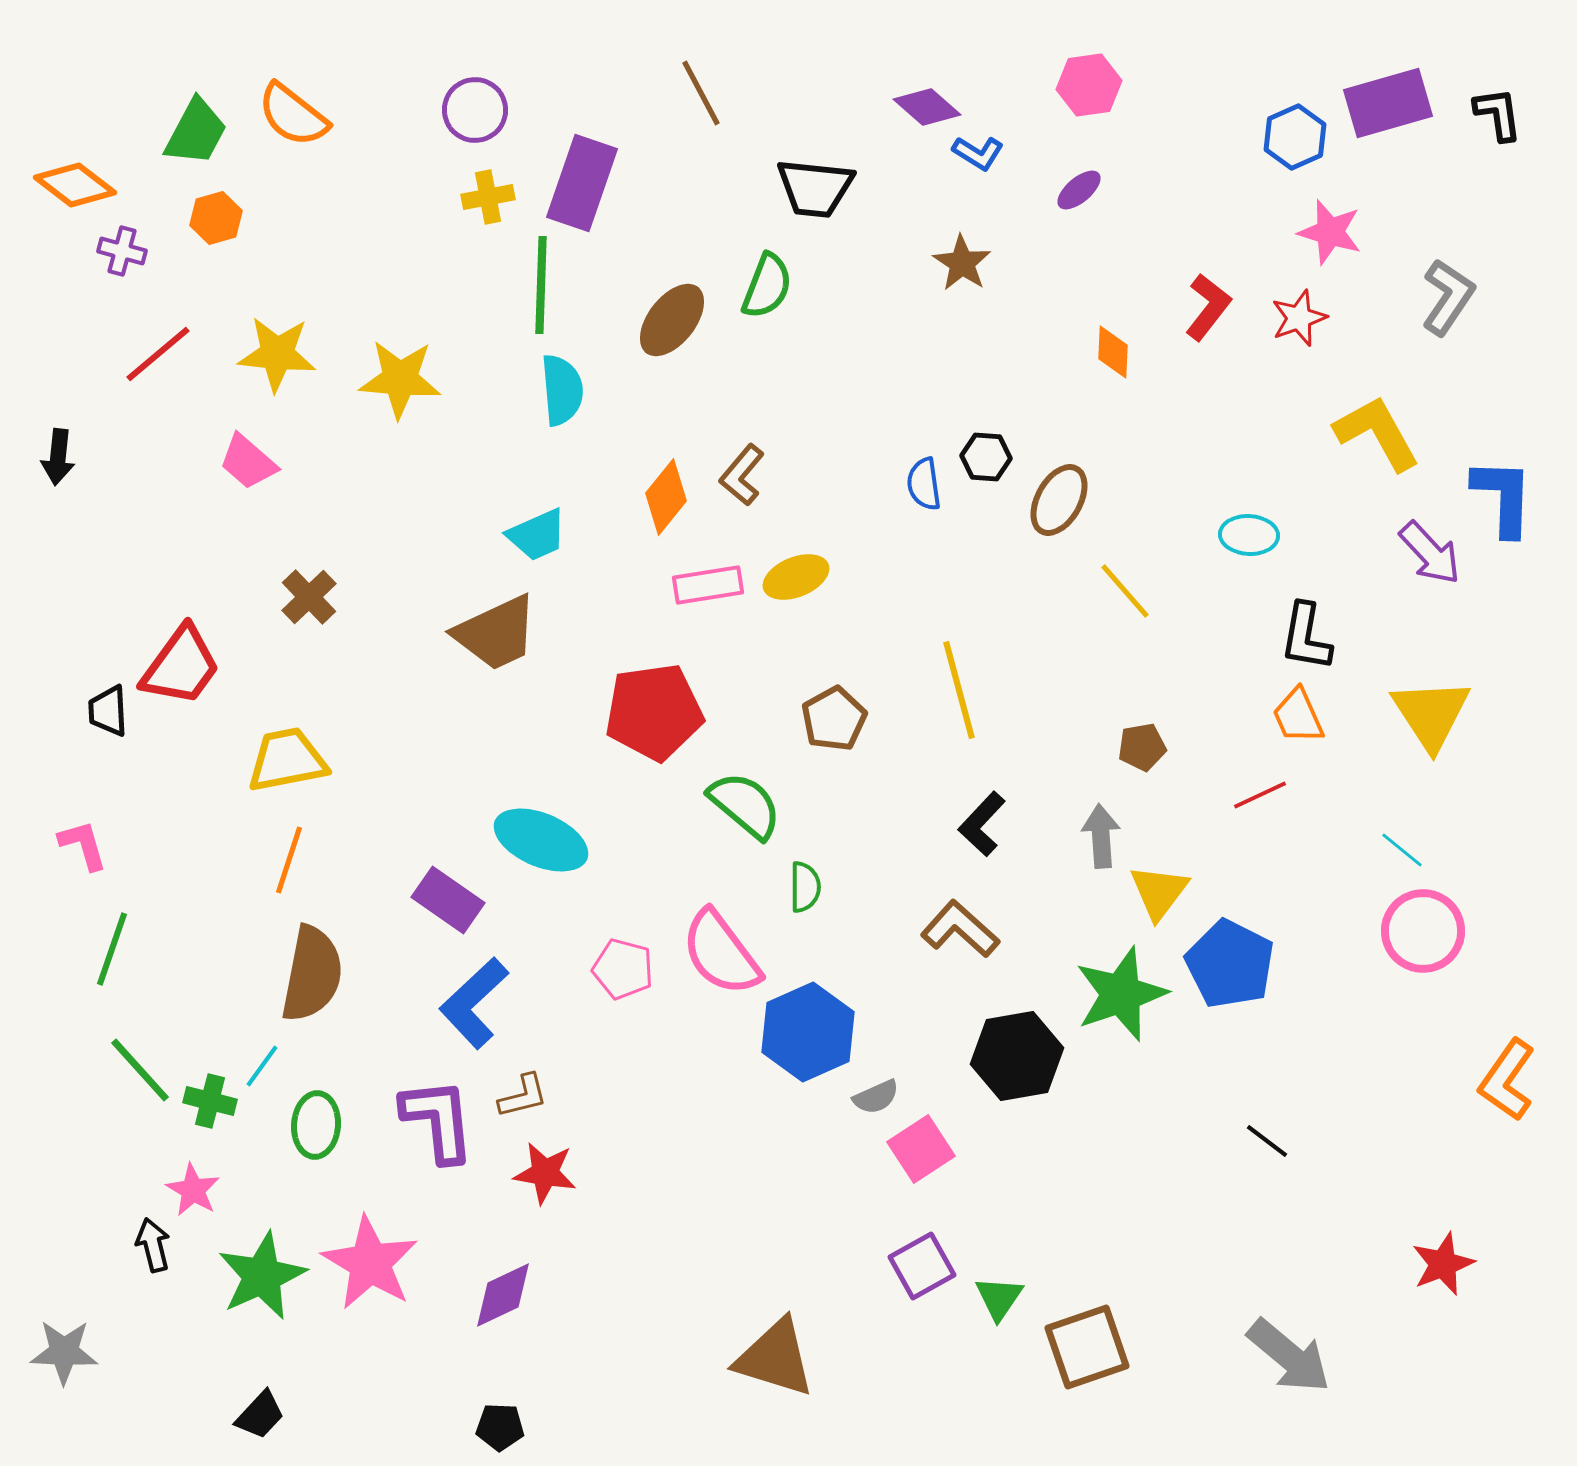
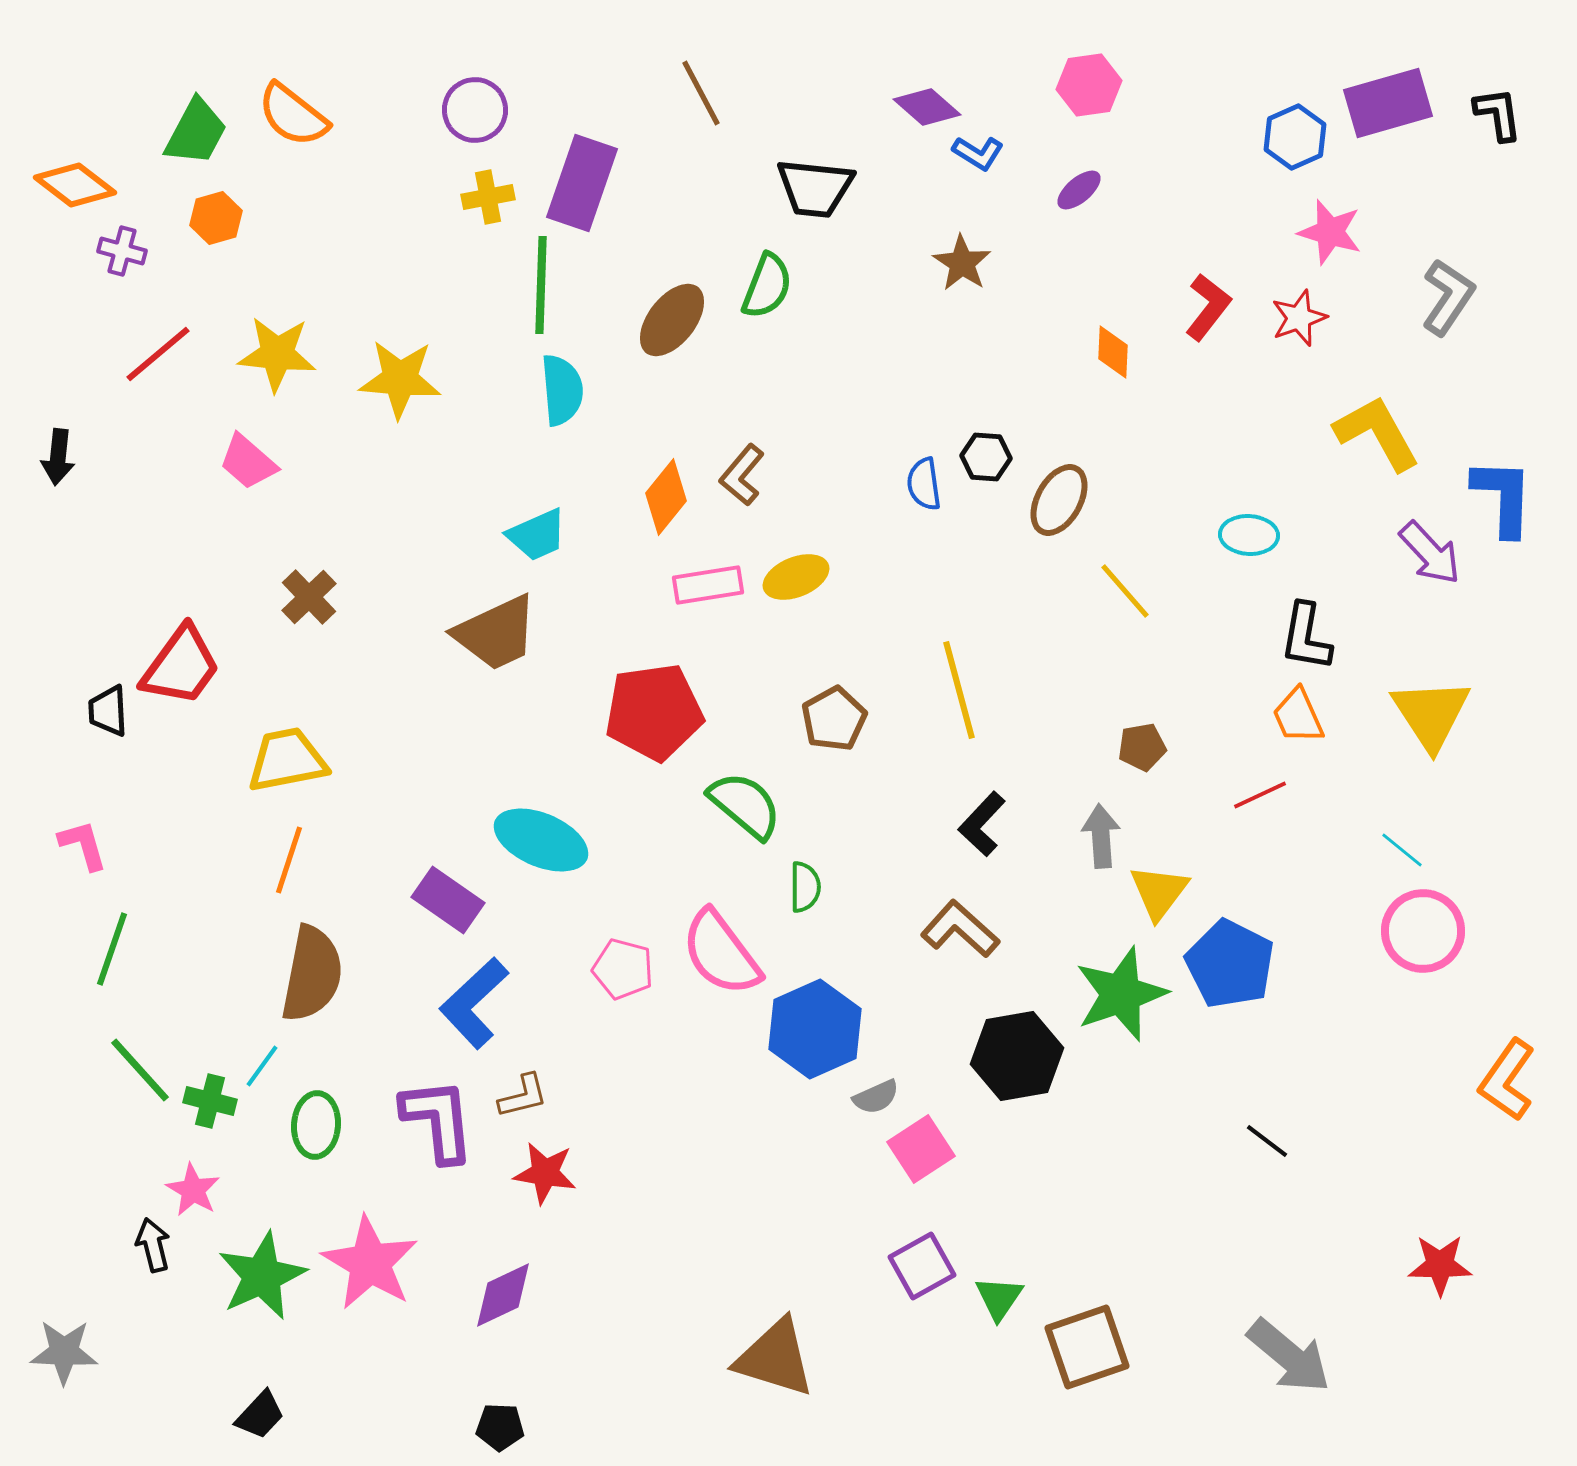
blue hexagon at (808, 1032): moved 7 px right, 3 px up
red star at (1443, 1264): moved 3 px left, 1 px down; rotated 22 degrees clockwise
